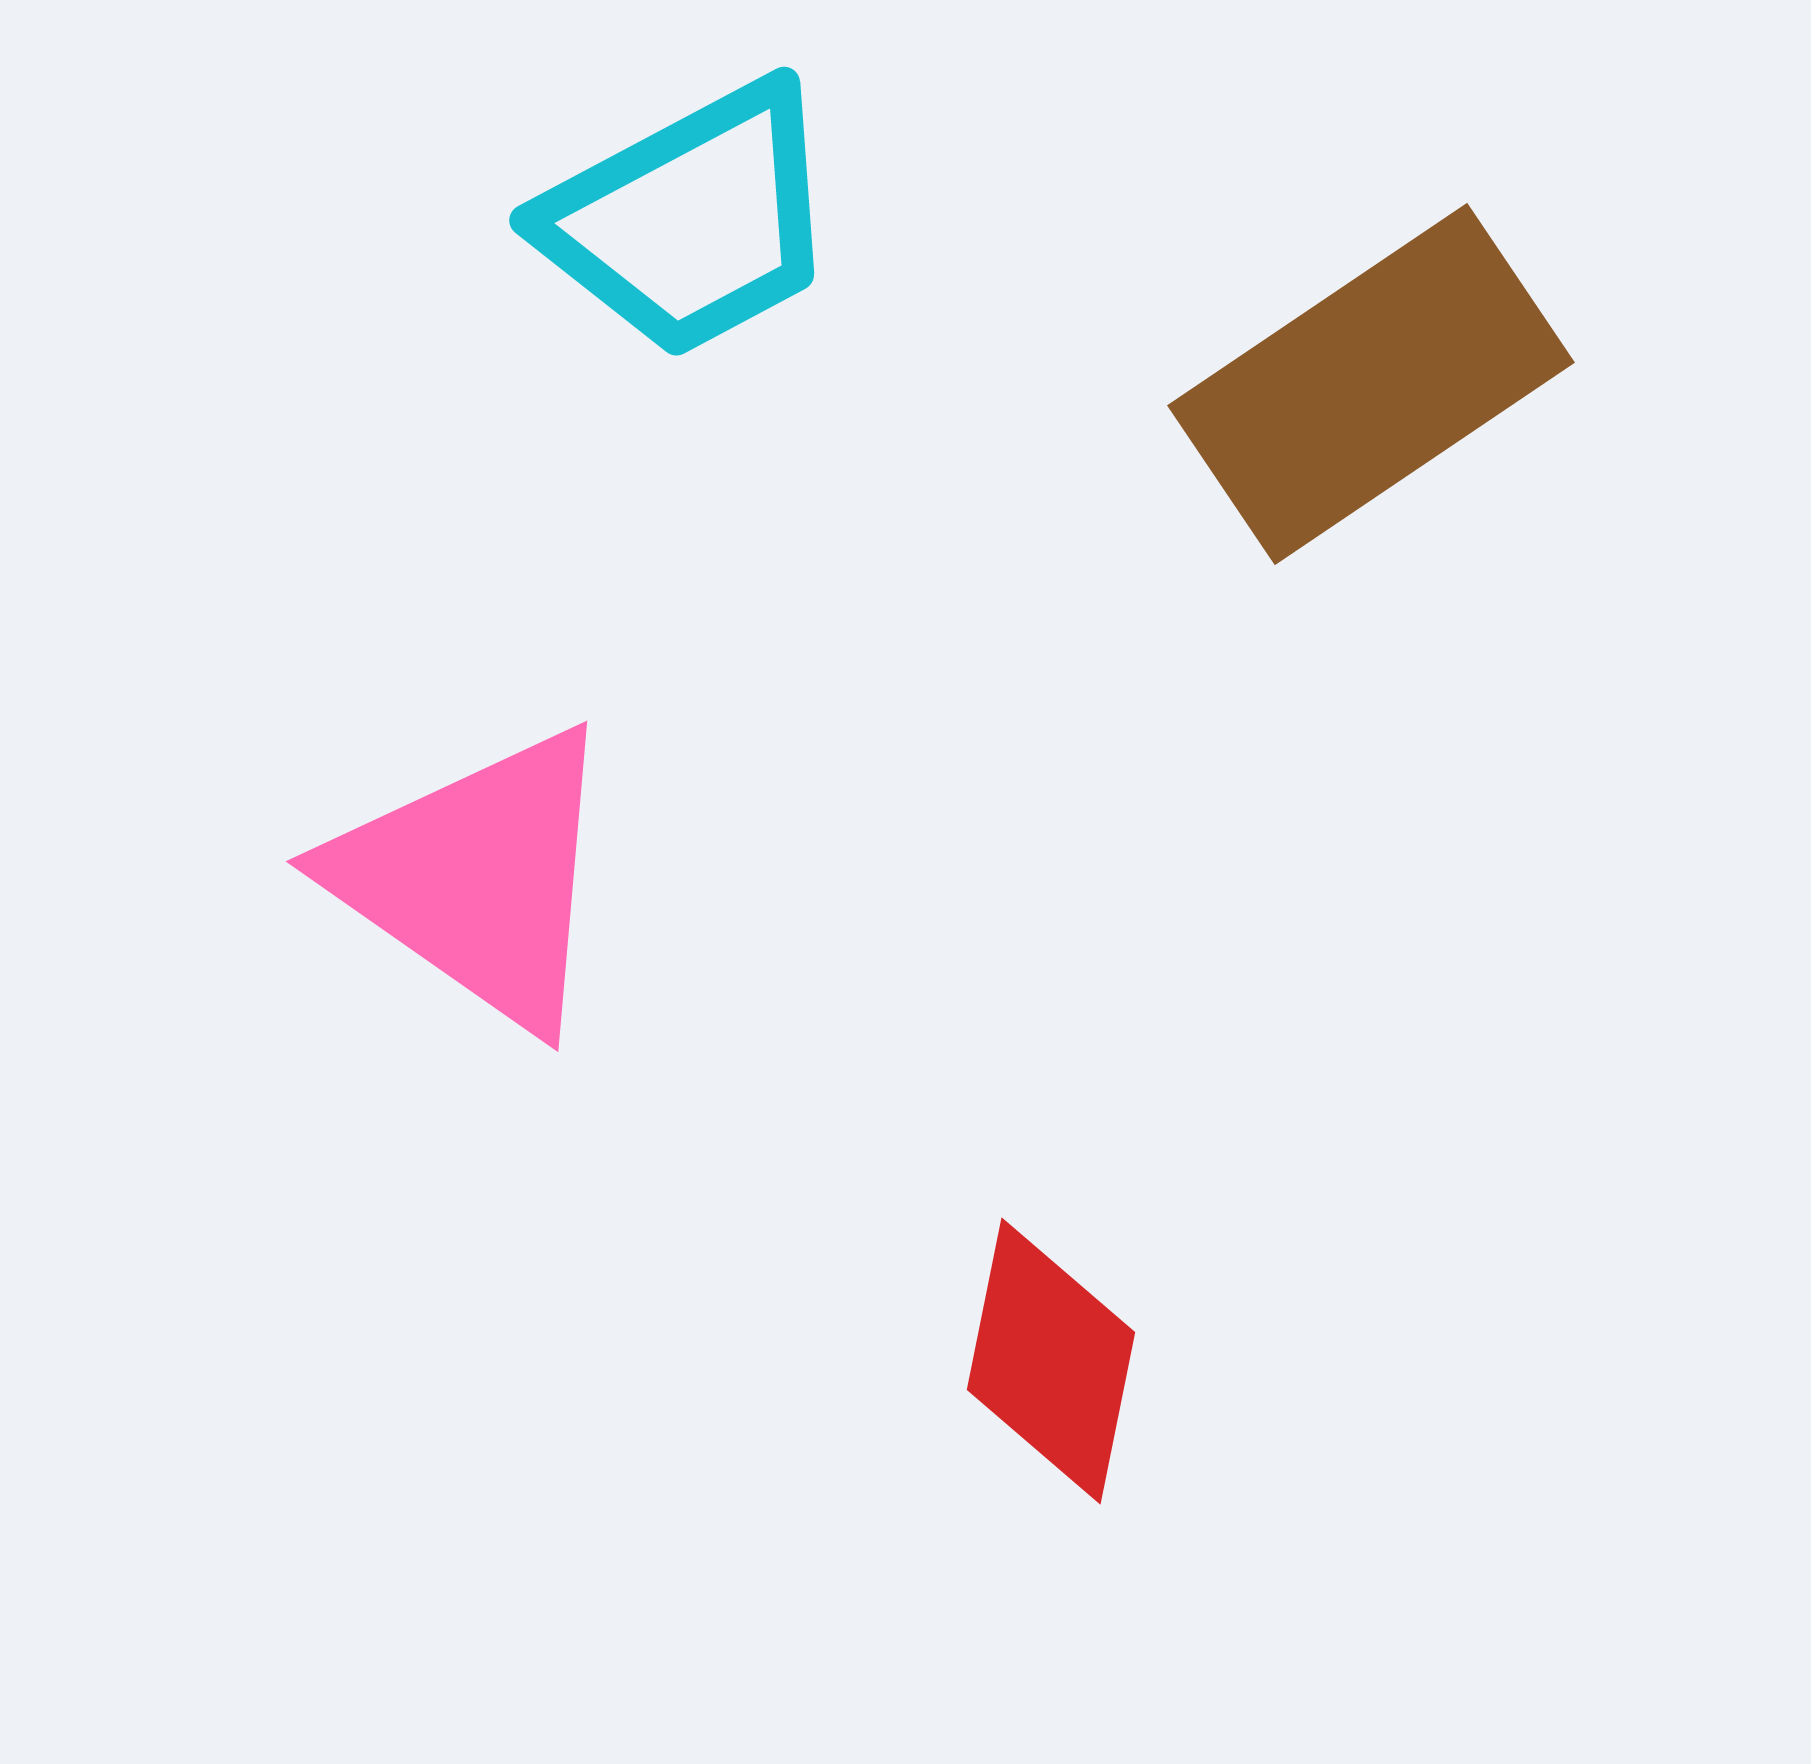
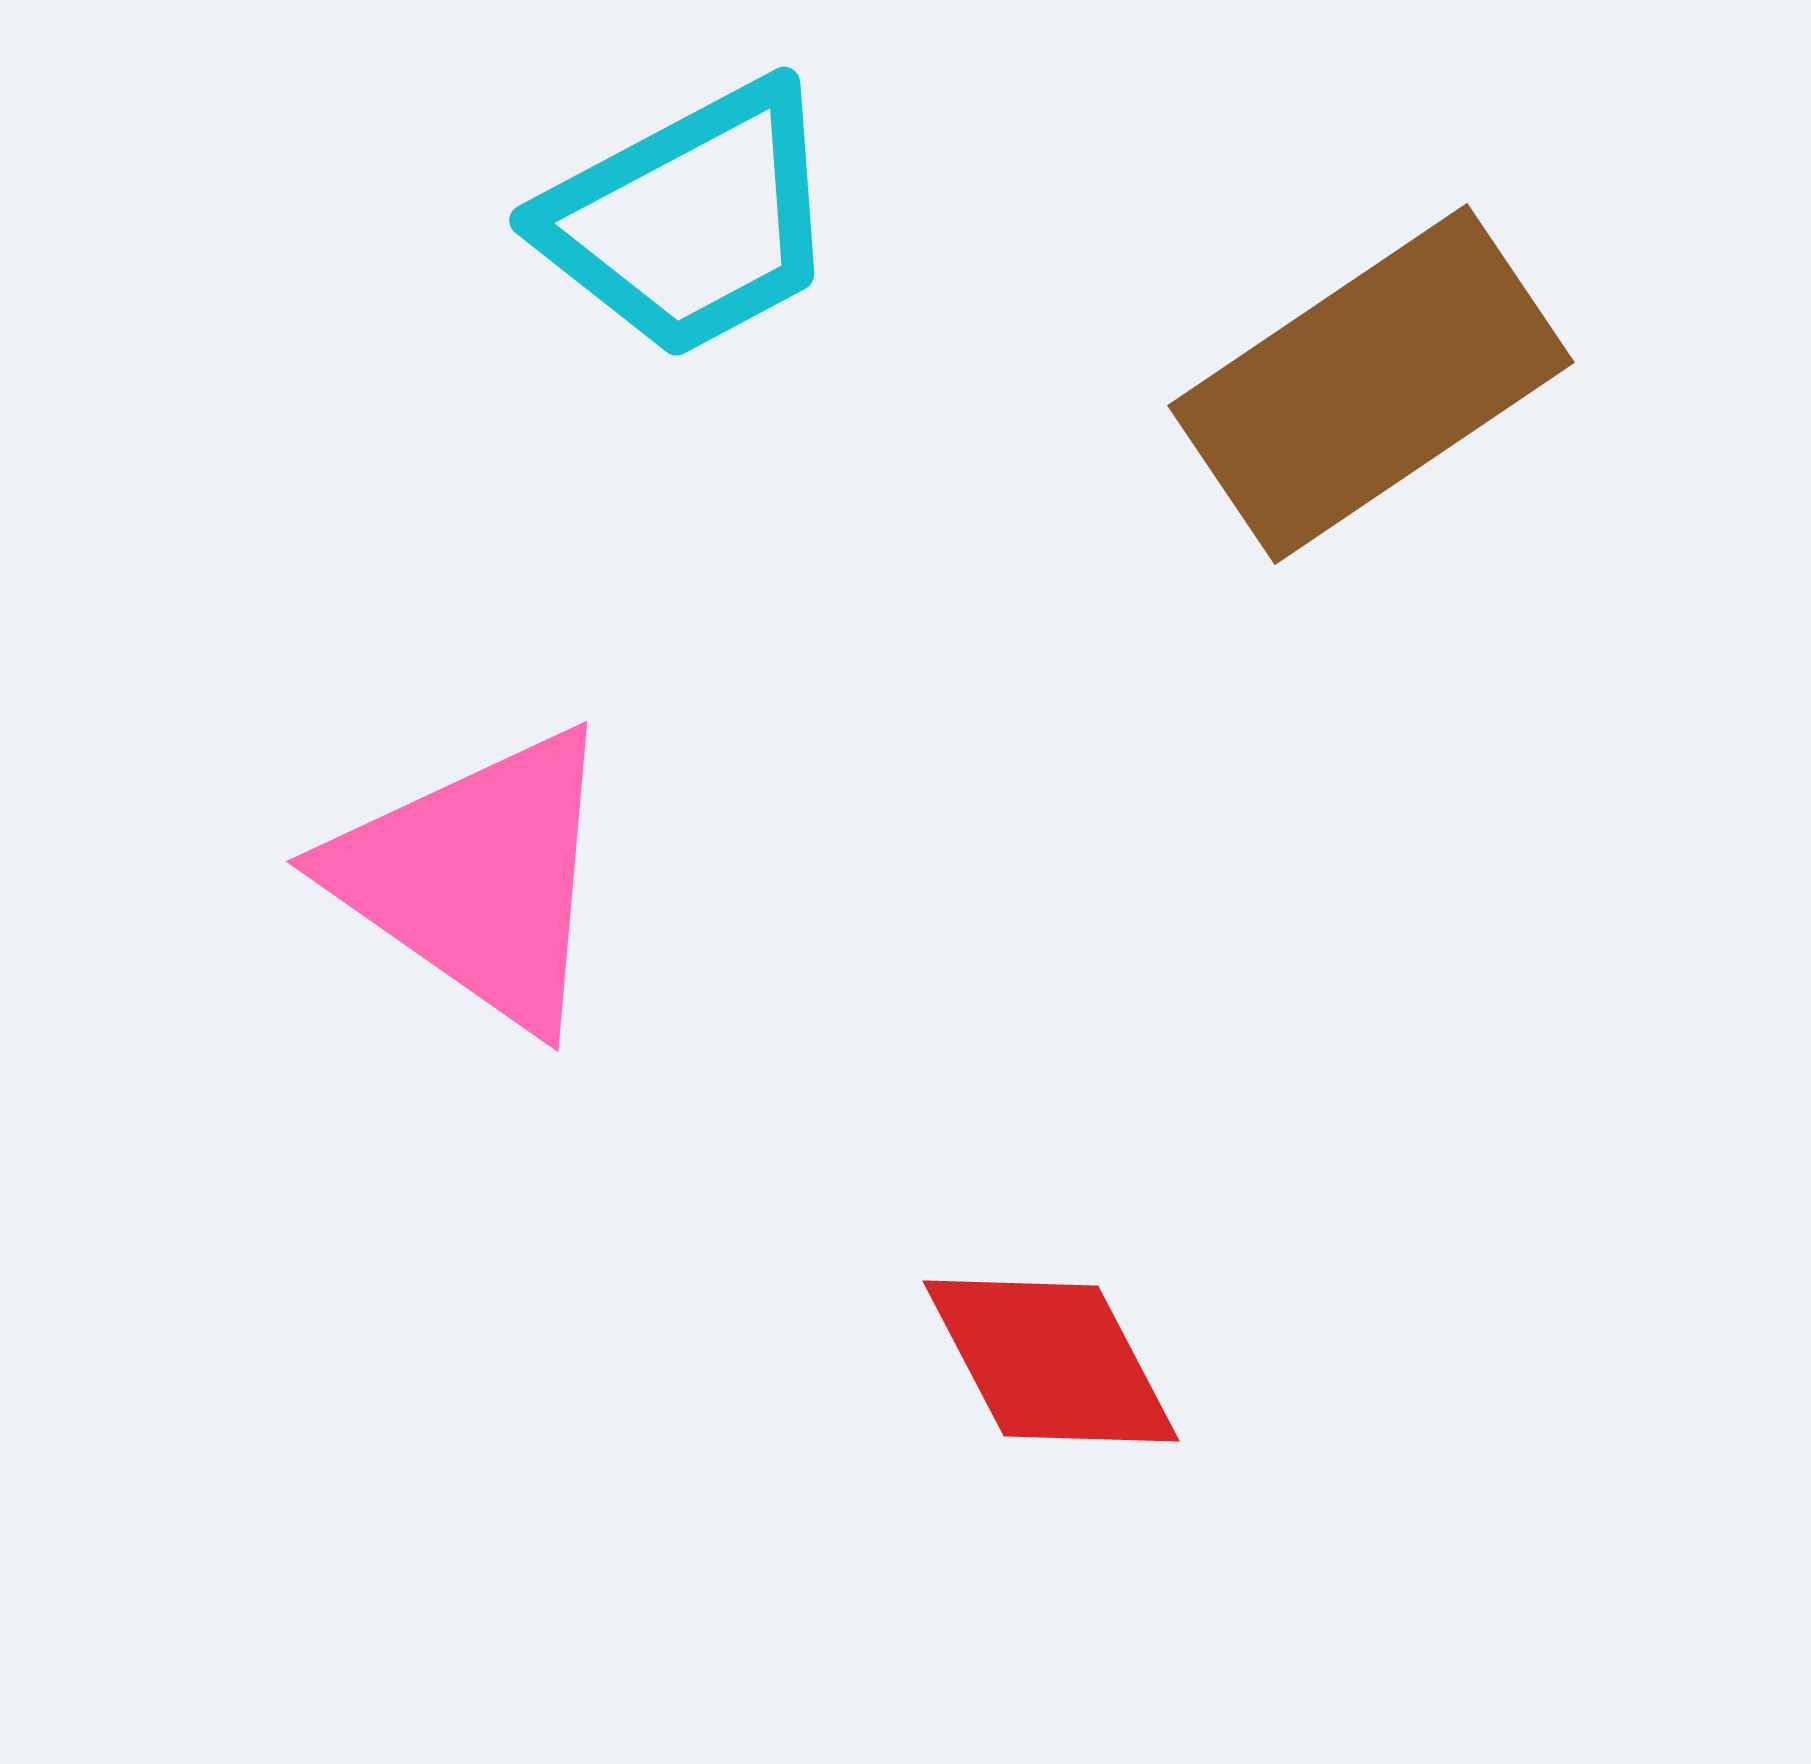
red diamond: rotated 39 degrees counterclockwise
